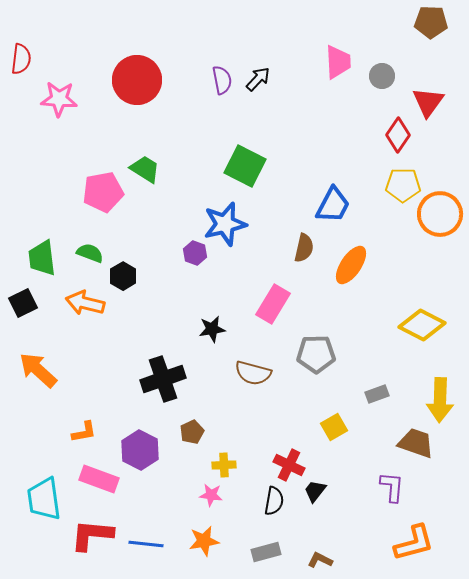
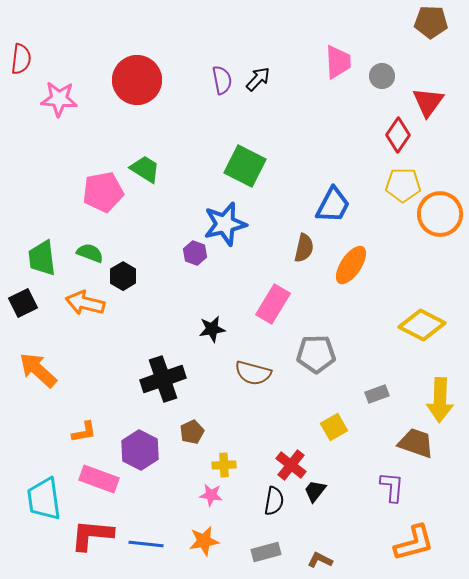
red cross at (289, 465): moved 2 px right; rotated 12 degrees clockwise
